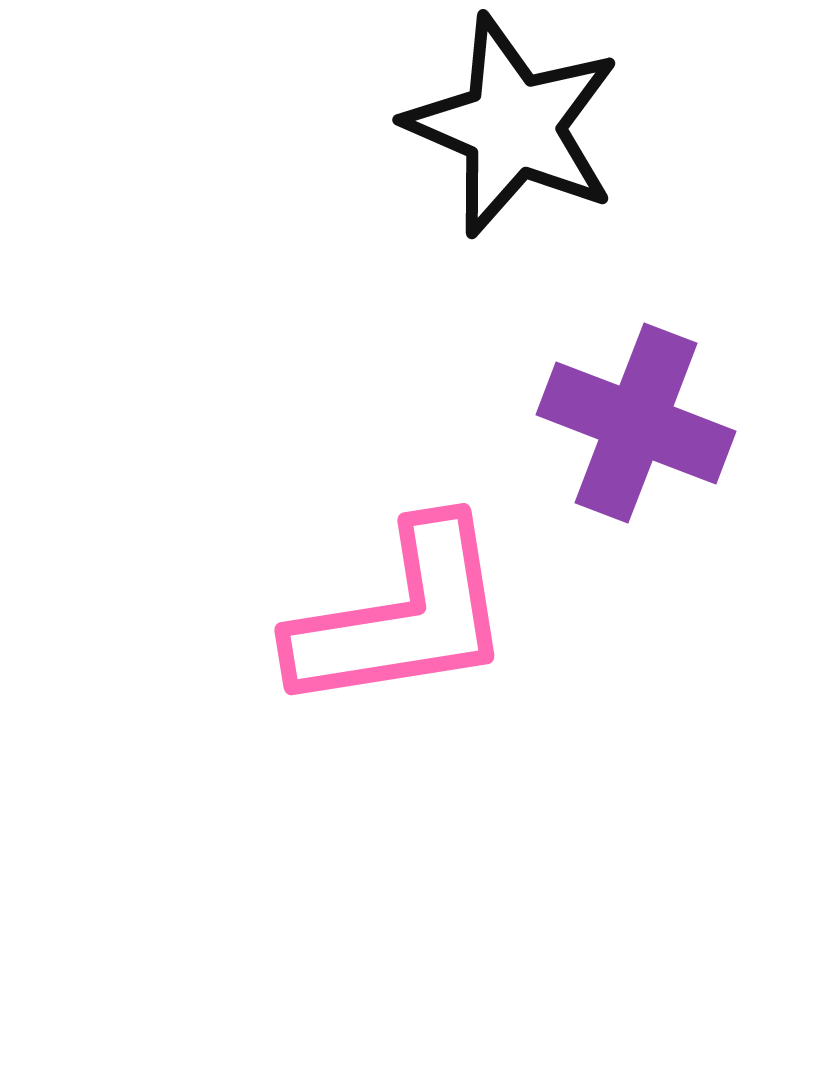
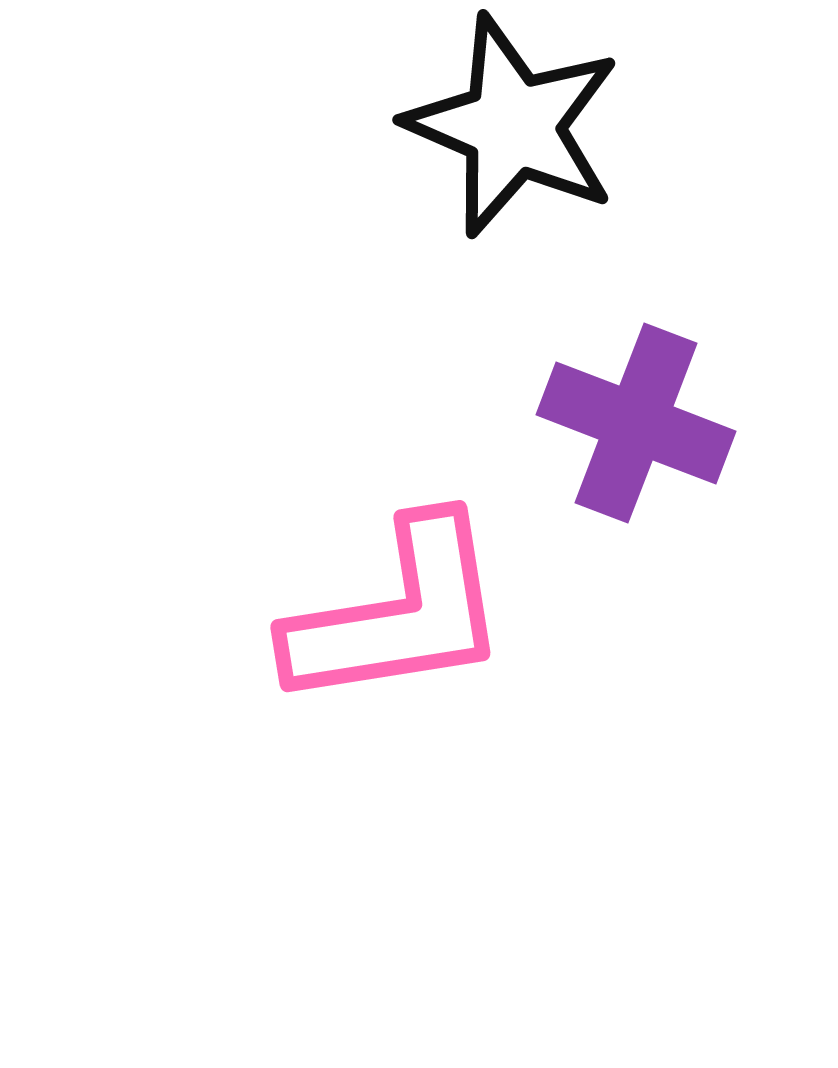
pink L-shape: moved 4 px left, 3 px up
